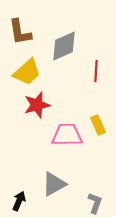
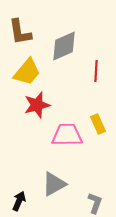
yellow trapezoid: rotated 8 degrees counterclockwise
yellow rectangle: moved 1 px up
